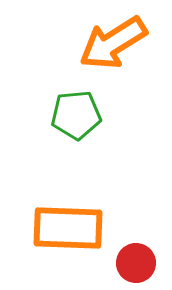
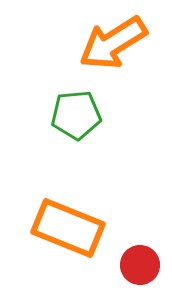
orange rectangle: rotated 20 degrees clockwise
red circle: moved 4 px right, 2 px down
